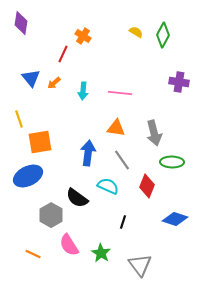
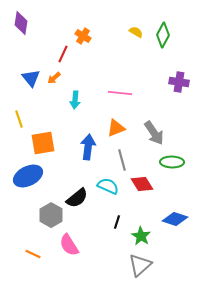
orange arrow: moved 5 px up
cyan arrow: moved 8 px left, 9 px down
orange triangle: rotated 30 degrees counterclockwise
gray arrow: rotated 20 degrees counterclockwise
orange square: moved 3 px right, 1 px down
blue arrow: moved 6 px up
gray line: rotated 20 degrees clockwise
red diamond: moved 5 px left, 2 px up; rotated 55 degrees counterclockwise
black semicircle: rotated 75 degrees counterclockwise
black line: moved 6 px left
green star: moved 40 px right, 17 px up
gray triangle: rotated 25 degrees clockwise
